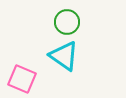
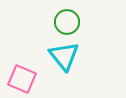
cyan triangle: rotated 16 degrees clockwise
